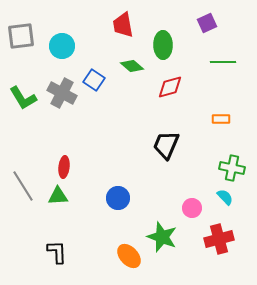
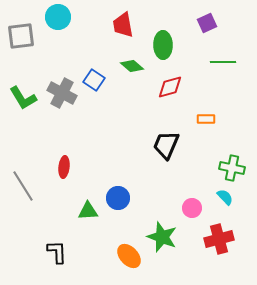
cyan circle: moved 4 px left, 29 px up
orange rectangle: moved 15 px left
green triangle: moved 30 px right, 15 px down
